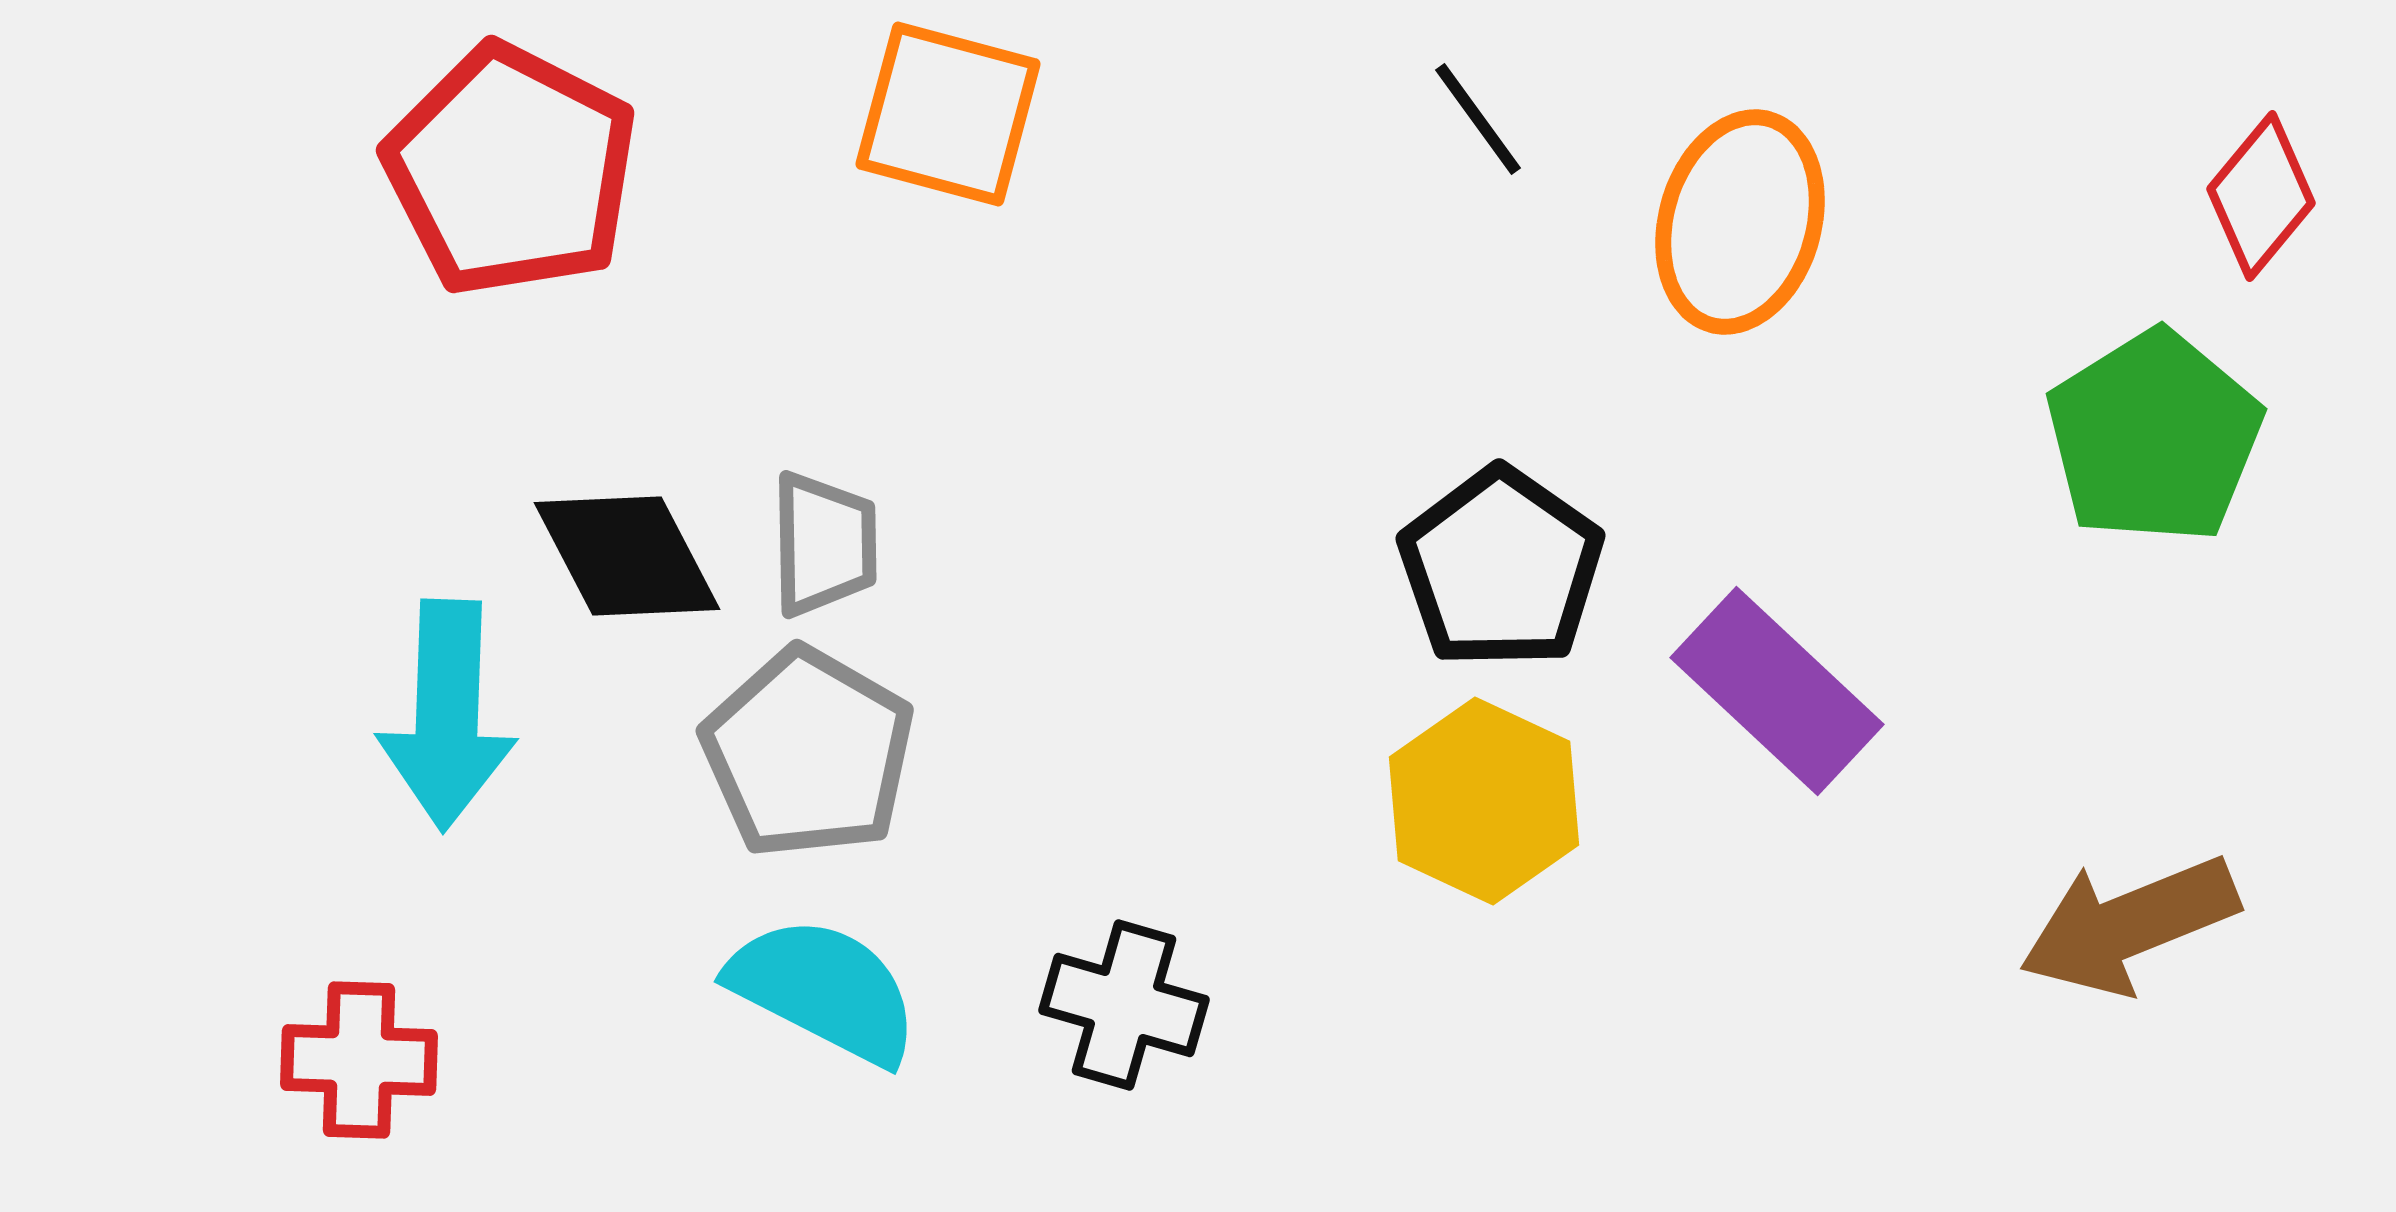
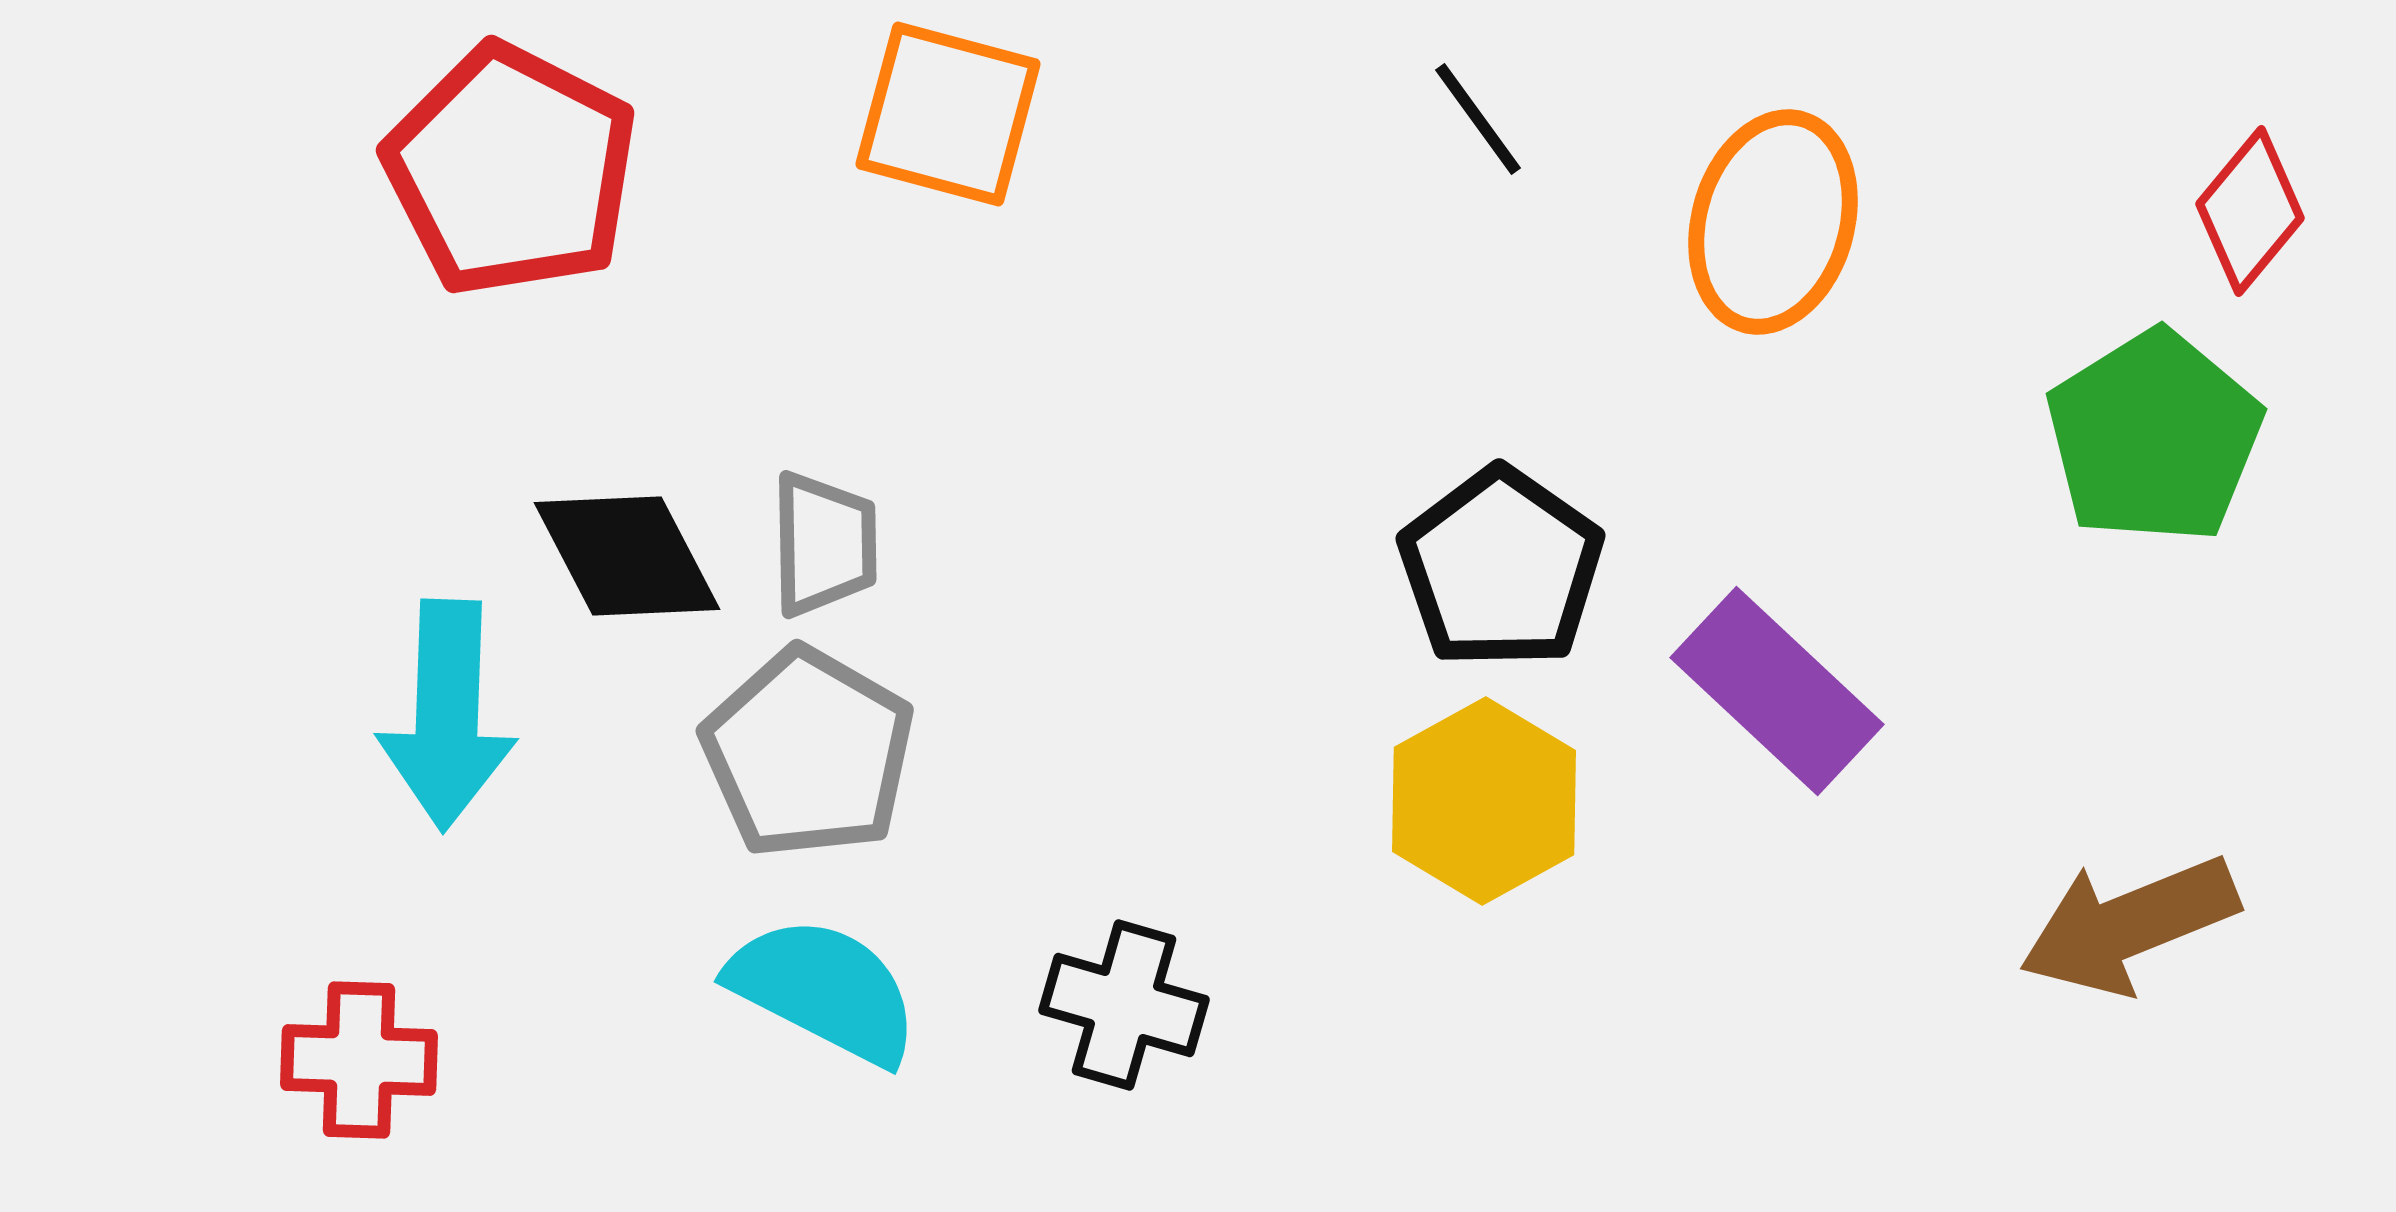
red diamond: moved 11 px left, 15 px down
orange ellipse: moved 33 px right
yellow hexagon: rotated 6 degrees clockwise
